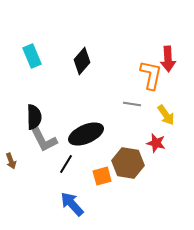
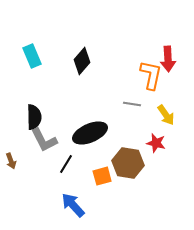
black ellipse: moved 4 px right, 1 px up
blue arrow: moved 1 px right, 1 px down
